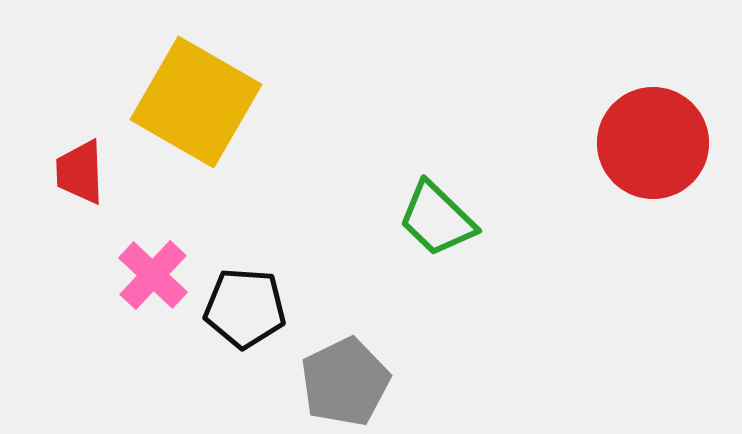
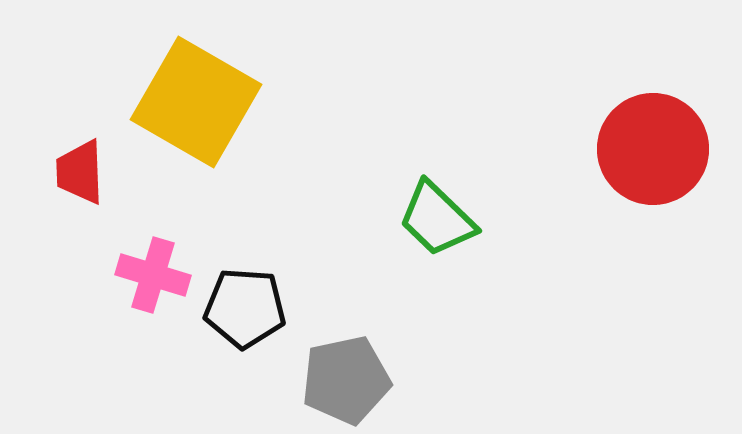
red circle: moved 6 px down
pink cross: rotated 26 degrees counterclockwise
gray pentagon: moved 1 px right, 2 px up; rotated 14 degrees clockwise
